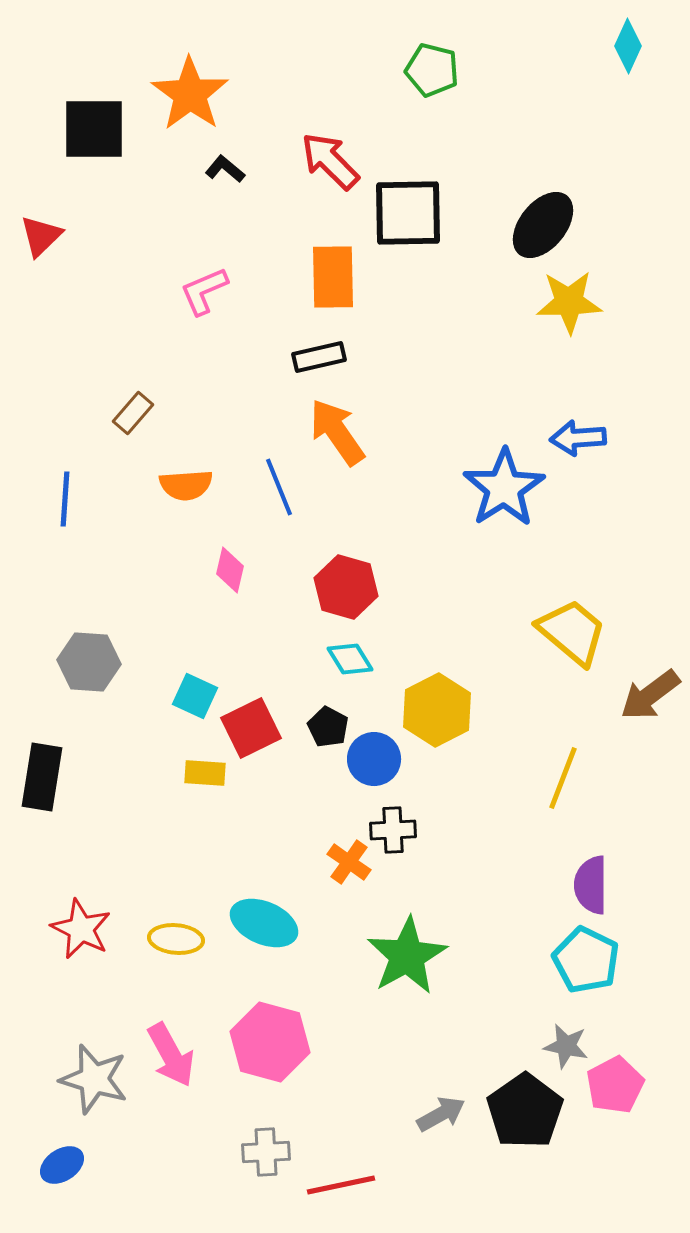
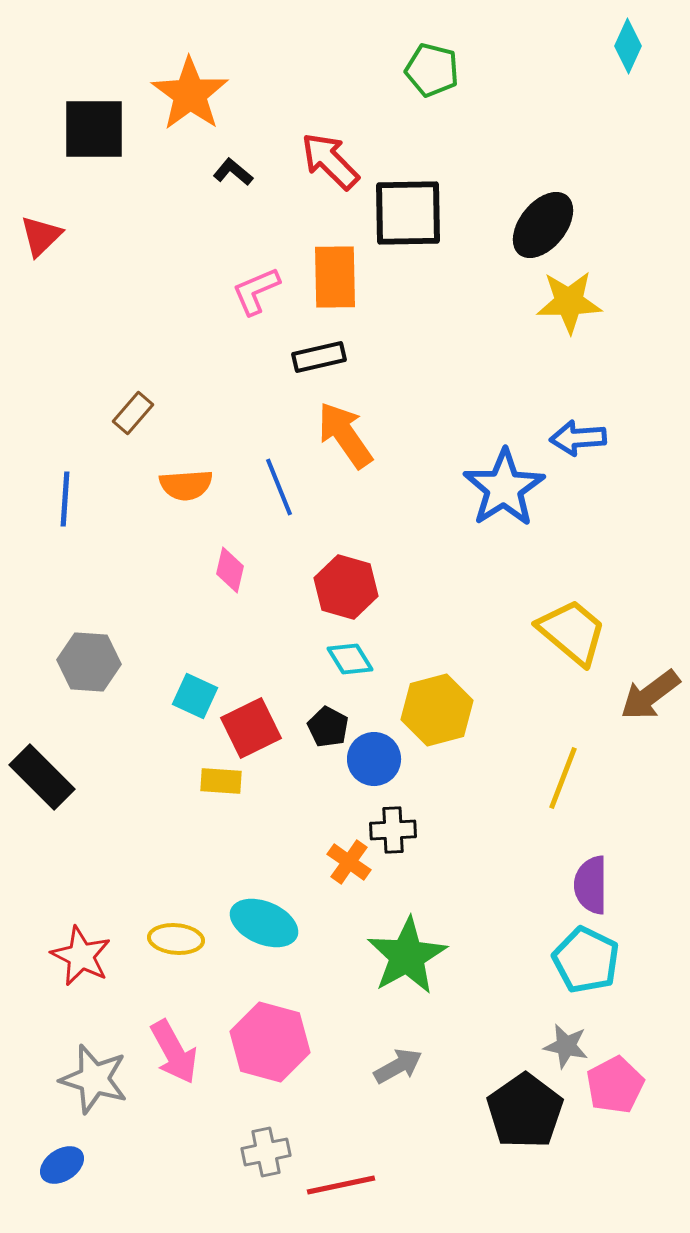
black L-shape at (225, 169): moved 8 px right, 3 px down
orange rectangle at (333, 277): moved 2 px right
pink L-shape at (204, 291): moved 52 px right
orange arrow at (337, 432): moved 8 px right, 3 px down
yellow hexagon at (437, 710): rotated 12 degrees clockwise
yellow rectangle at (205, 773): moved 16 px right, 8 px down
black rectangle at (42, 777): rotated 54 degrees counterclockwise
red star at (81, 929): moved 27 px down
pink arrow at (171, 1055): moved 3 px right, 3 px up
gray arrow at (441, 1114): moved 43 px left, 48 px up
gray cross at (266, 1152): rotated 9 degrees counterclockwise
